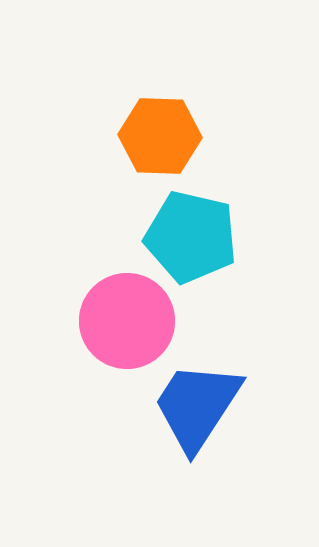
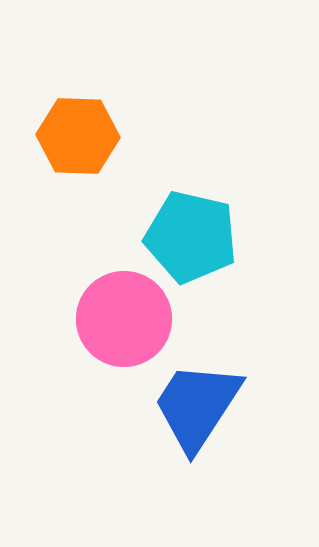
orange hexagon: moved 82 px left
pink circle: moved 3 px left, 2 px up
